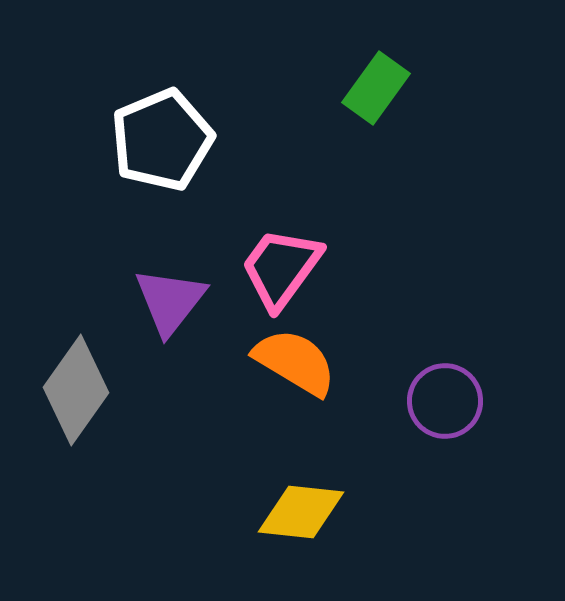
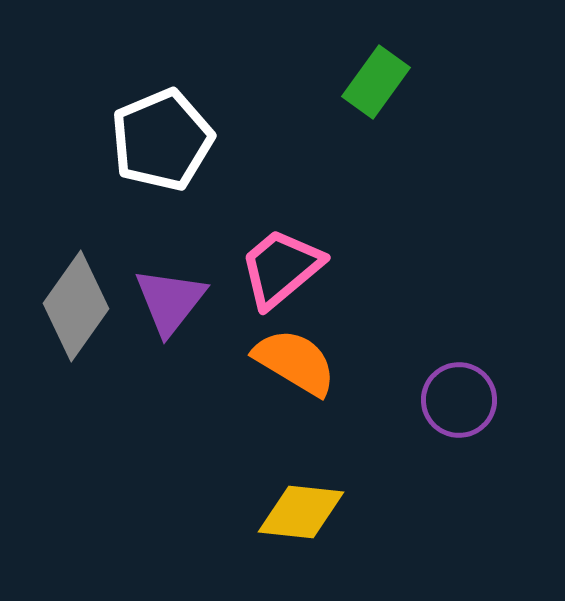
green rectangle: moved 6 px up
pink trapezoid: rotated 14 degrees clockwise
gray diamond: moved 84 px up
purple circle: moved 14 px right, 1 px up
